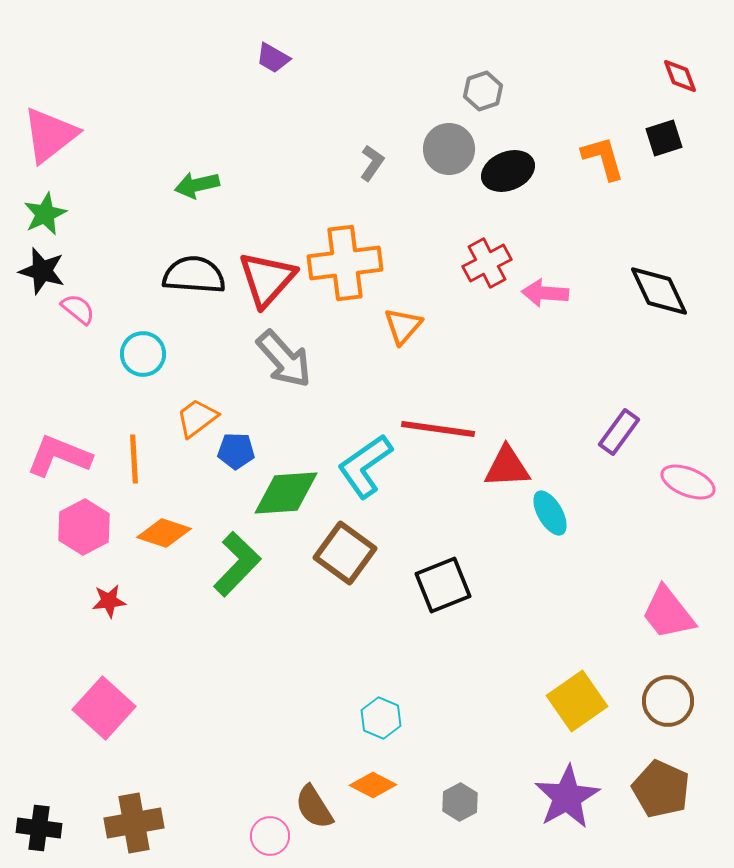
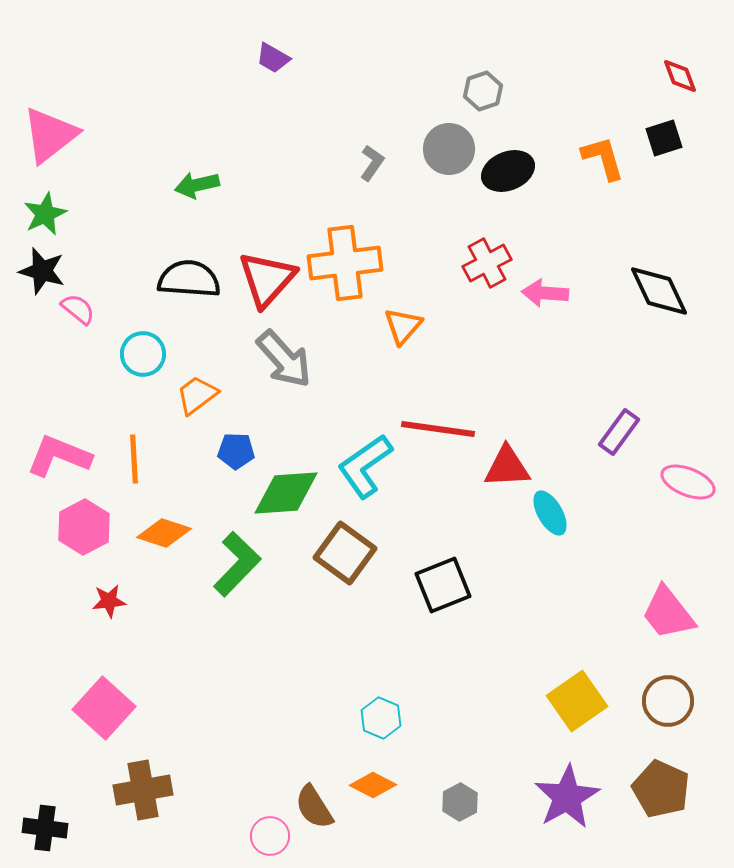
black semicircle at (194, 275): moved 5 px left, 4 px down
orange trapezoid at (197, 418): moved 23 px up
brown cross at (134, 823): moved 9 px right, 33 px up
black cross at (39, 828): moved 6 px right
